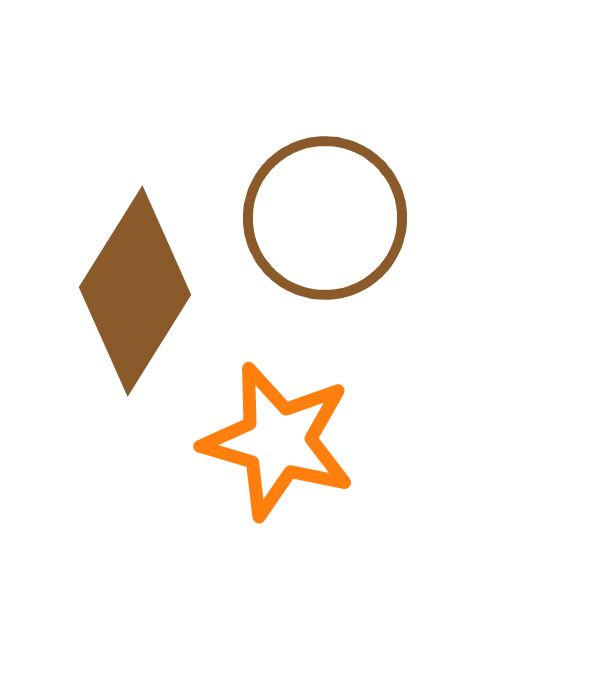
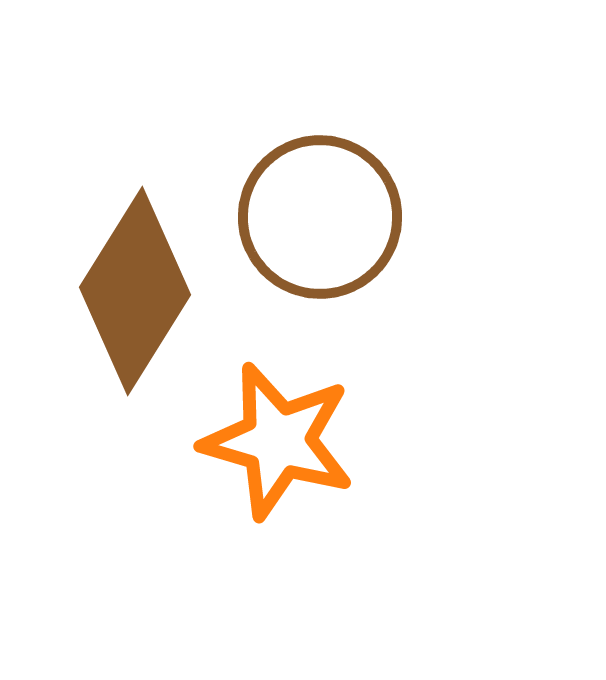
brown circle: moved 5 px left, 1 px up
